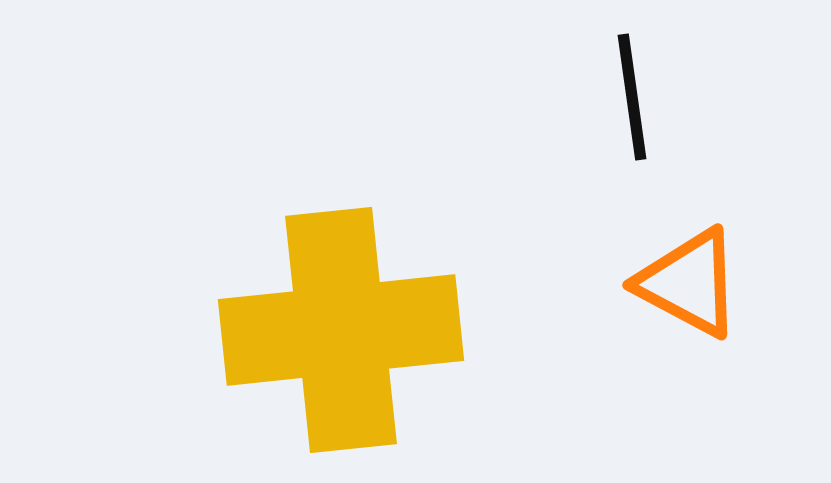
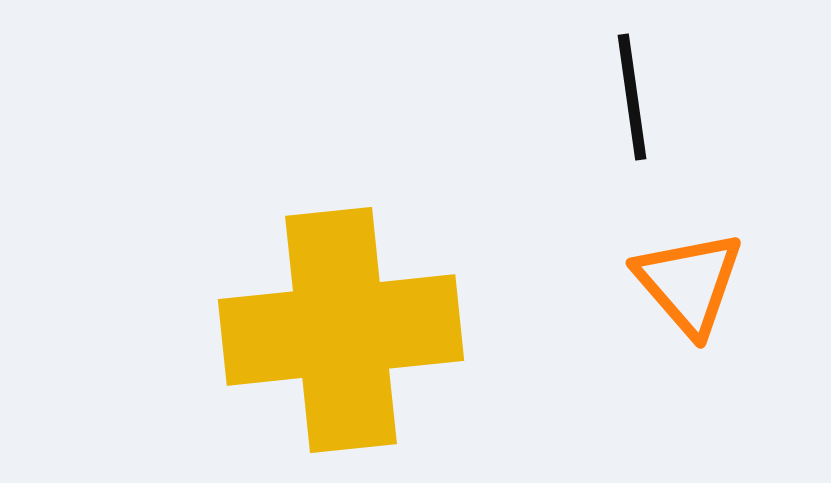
orange triangle: rotated 21 degrees clockwise
